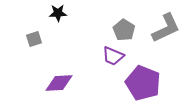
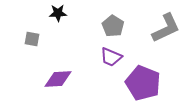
gray pentagon: moved 11 px left, 4 px up
gray square: moved 2 px left; rotated 28 degrees clockwise
purple trapezoid: moved 2 px left, 1 px down
purple diamond: moved 1 px left, 4 px up
